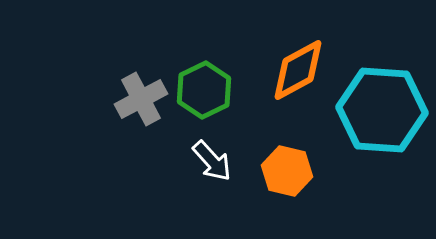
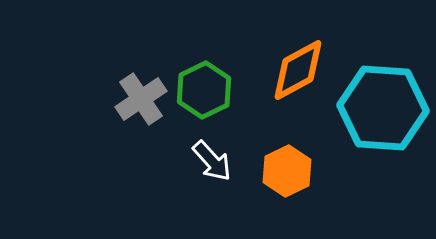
gray cross: rotated 6 degrees counterclockwise
cyan hexagon: moved 1 px right, 2 px up
orange hexagon: rotated 21 degrees clockwise
